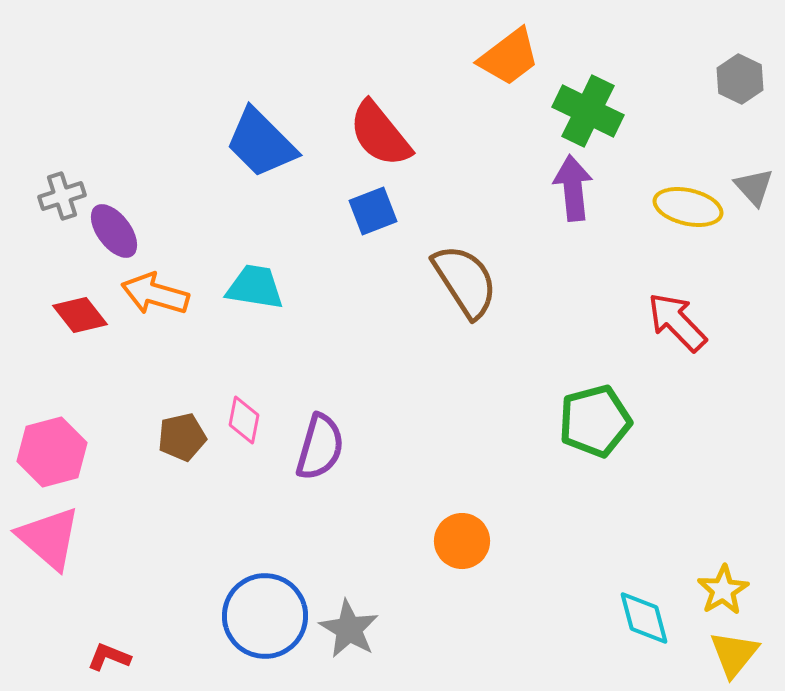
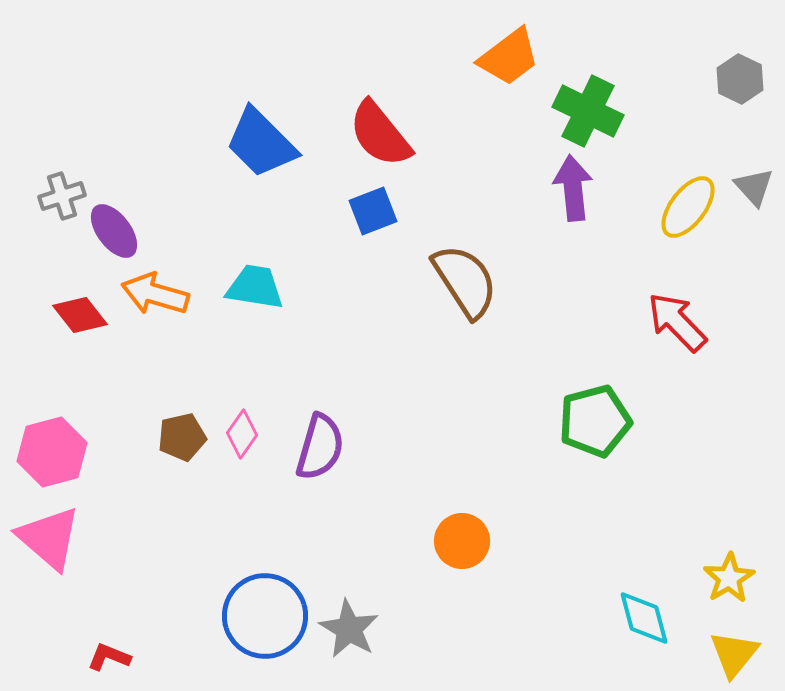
yellow ellipse: rotated 66 degrees counterclockwise
pink diamond: moved 2 px left, 14 px down; rotated 24 degrees clockwise
yellow star: moved 6 px right, 12 px up
